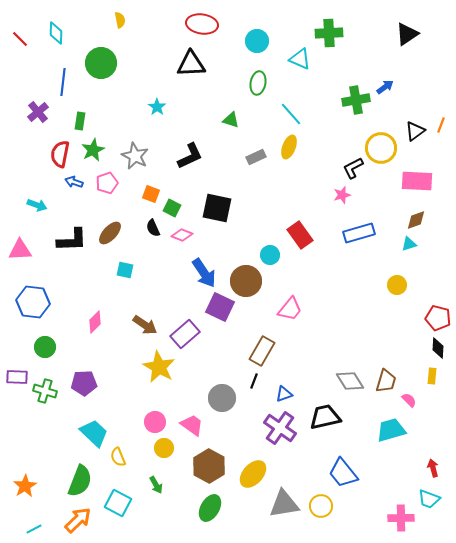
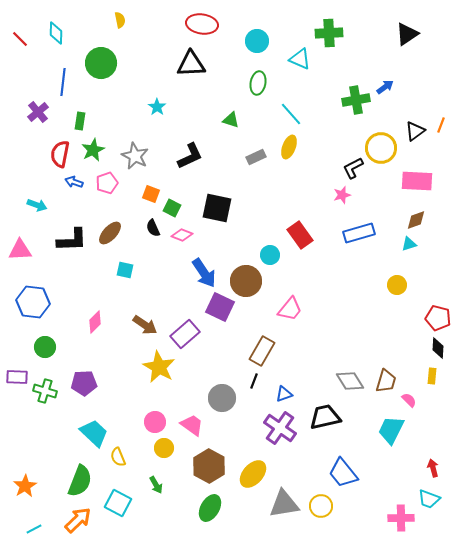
cyan trapezoid at (391, 430): rotated 48 degrees counterclockwise
